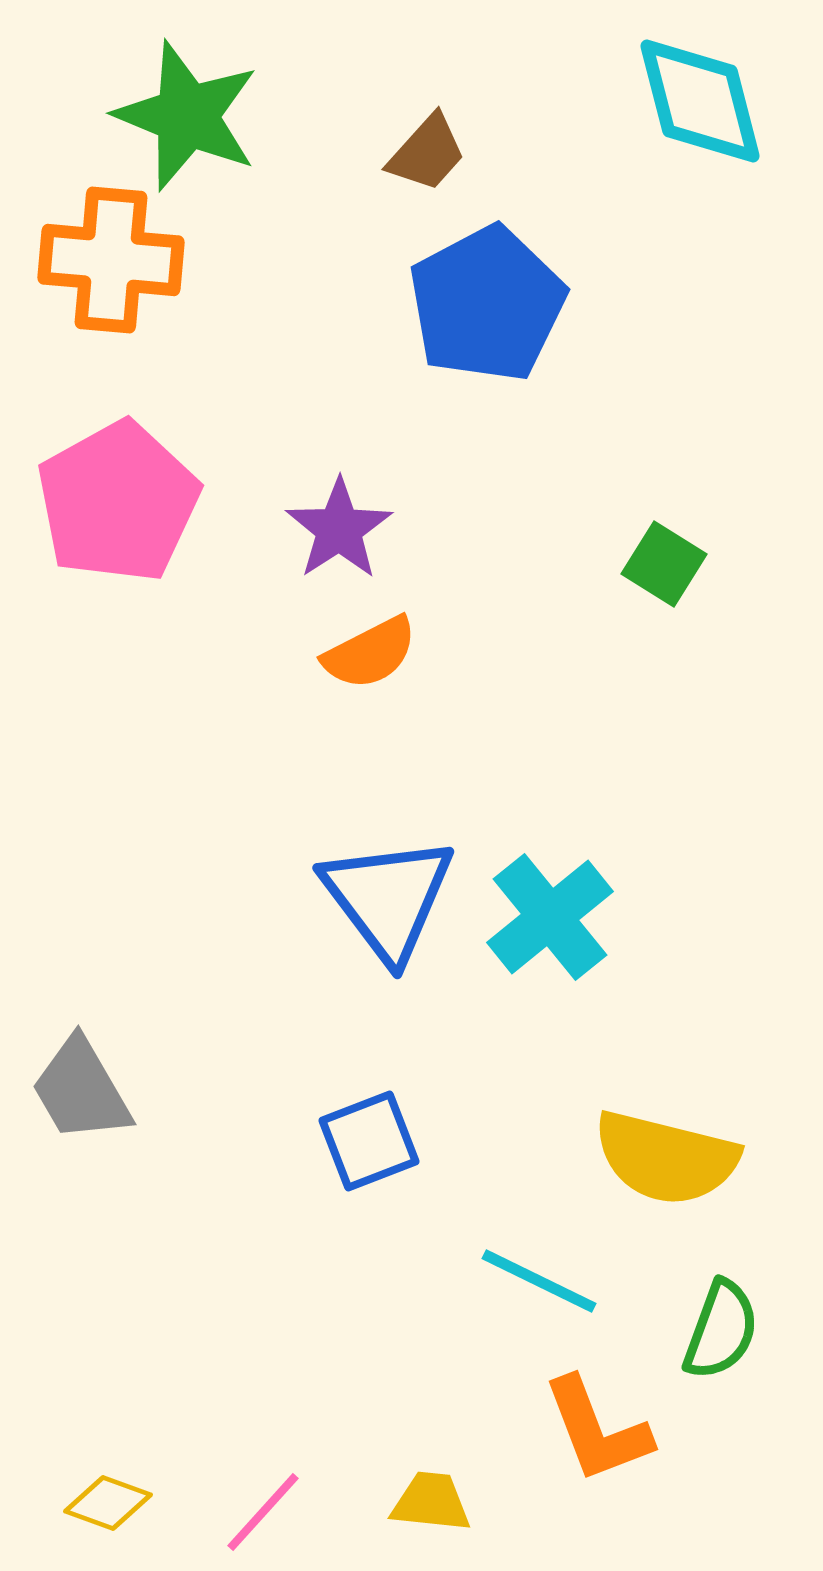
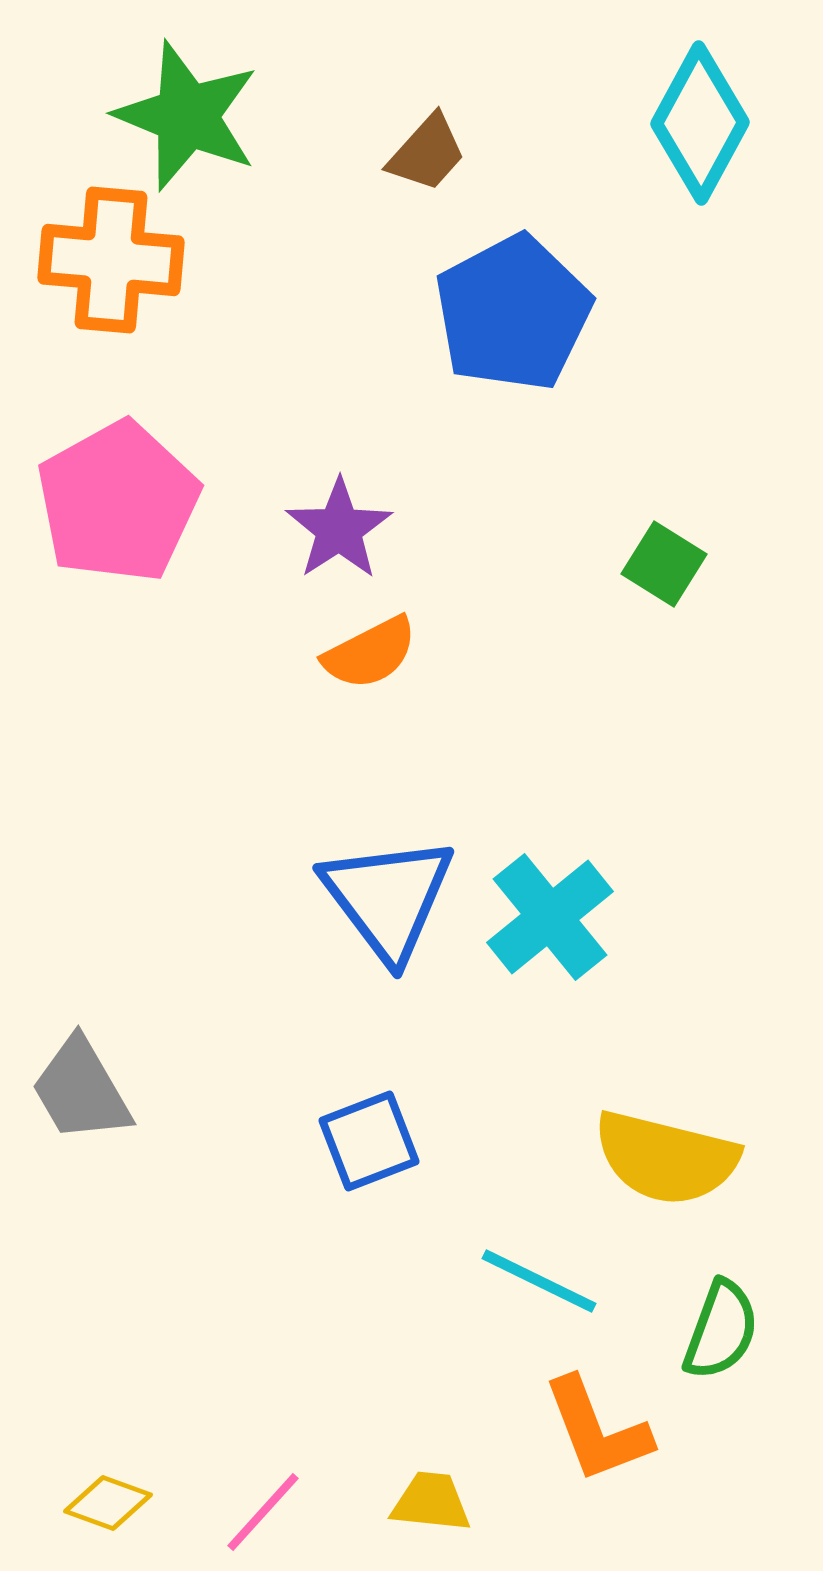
cyan diamond: moved 22 px down; rotated 43 degrees clockwise
blue pentagon: moved 26 px right, 9 px down
